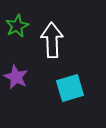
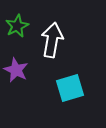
white arrow: rotated 12 degrees clockwise
purple star: moved 7 px up
